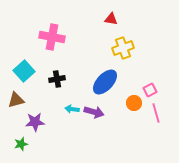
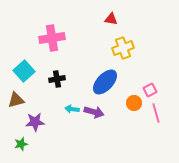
pink cross: moved 1 px down; rotated 20 degrees counterclockwise
